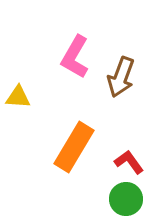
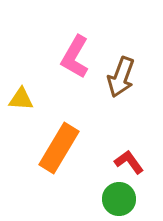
yellow triangle: moved 3 px right, 2 px down
orange rectangle: moved 15 px left, 1 px down
green circle: moved 7 px left
